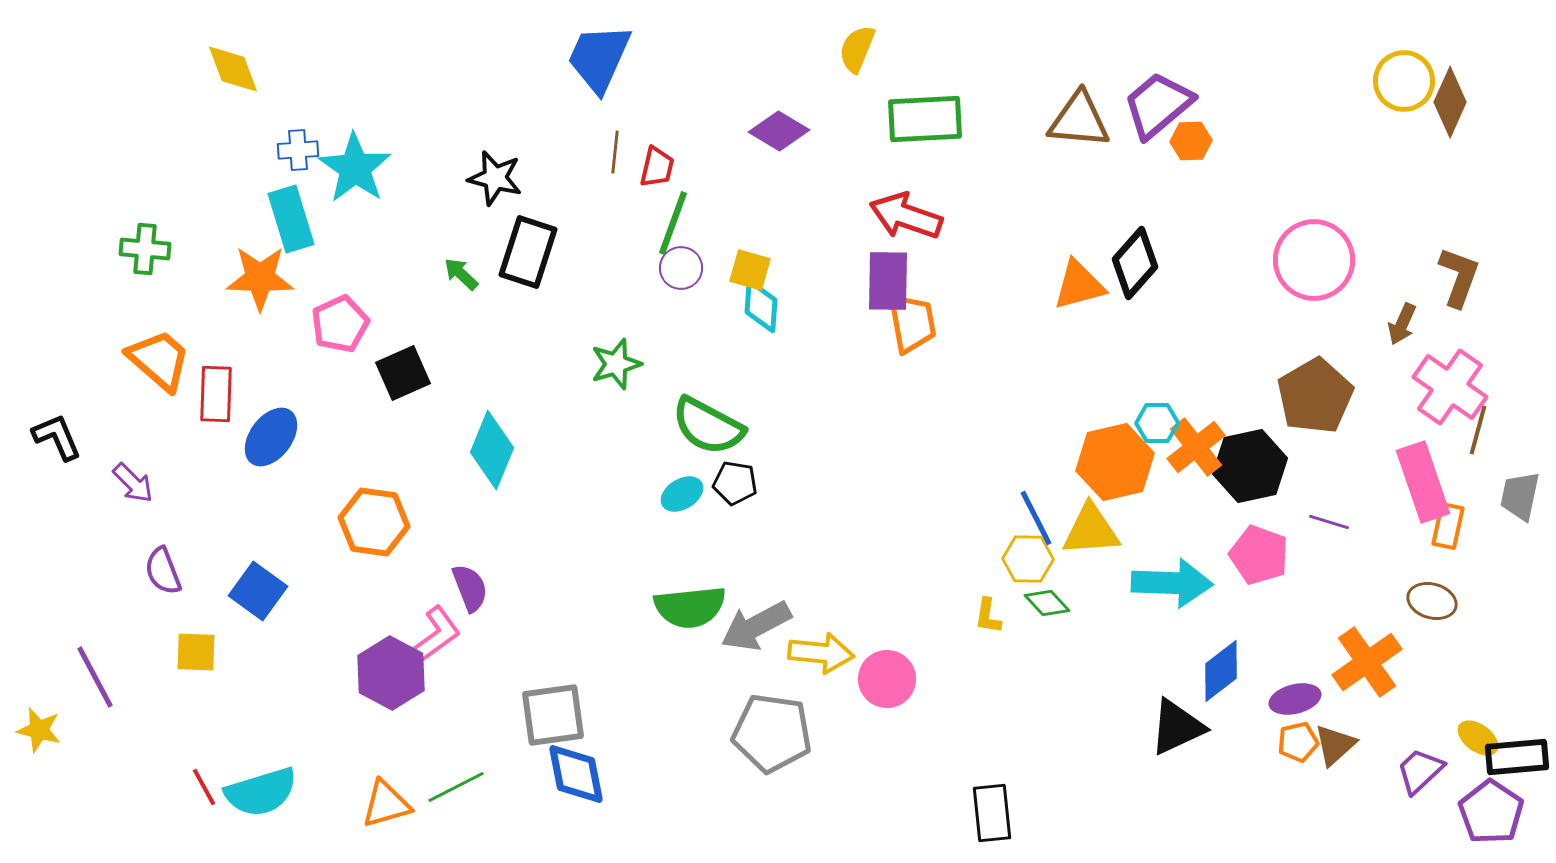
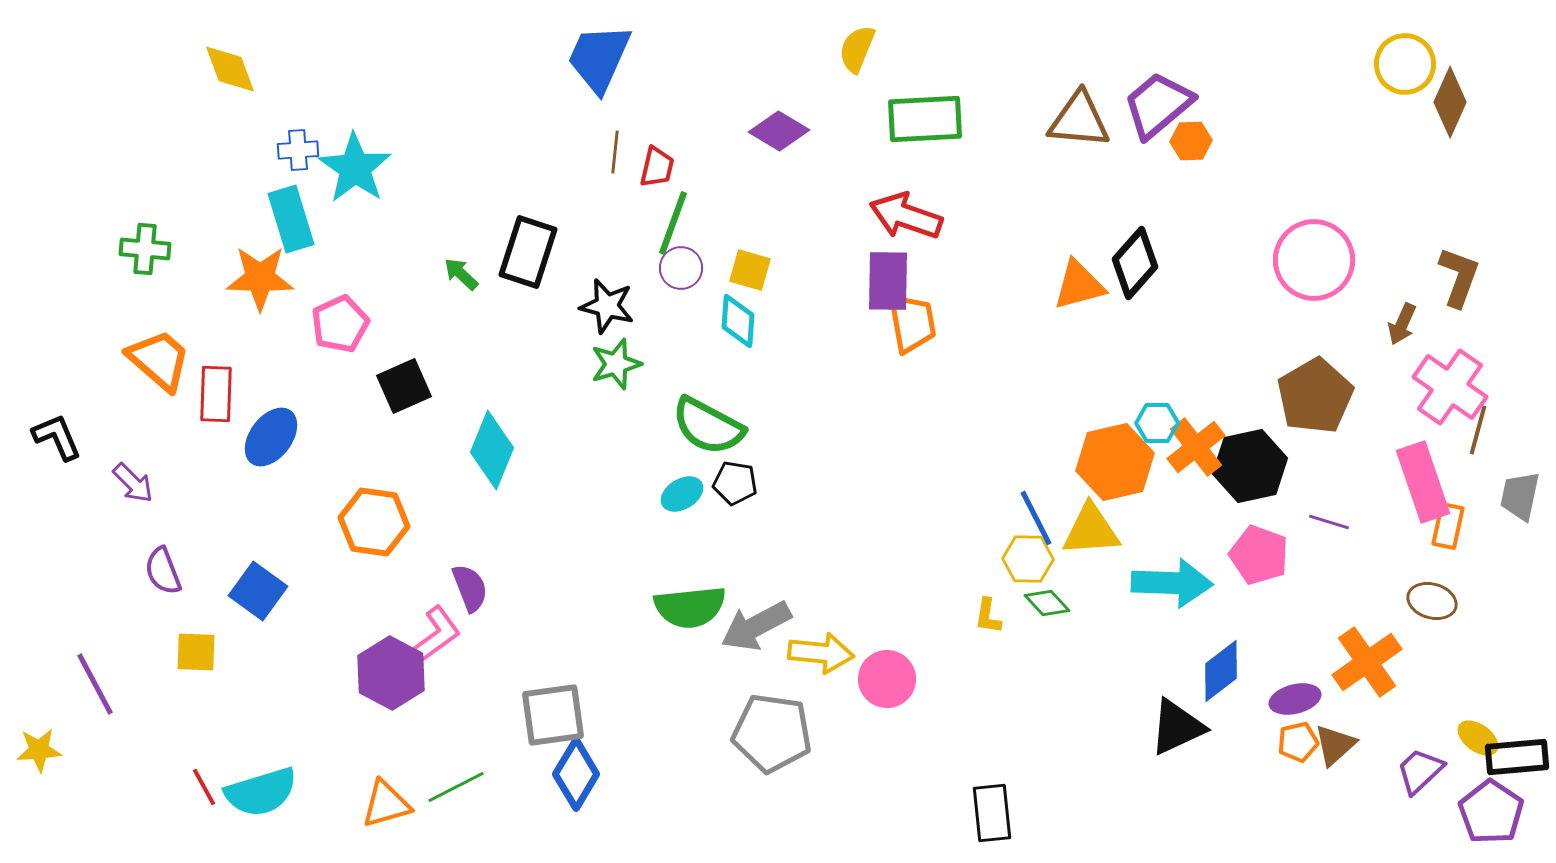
yellow diamond at (233, 69): moved 3 px left
yellow circle at (1404, 81): moved 1 px right, 17 px up
black star at (495, 178): moved 112 px right, 128 px down
cyan diamond at (761, 306): moved 23 px left, 15 px down
black square at (403, 373): moved 1 px right, 13 px down
purple line at (95, 677): moved 7 px down
yellow star at (39, 730): moved 20 px down; rotated 18 degrees counterclockwise
blue diamond at (576, 774): rotated 42 degrees clockwise
